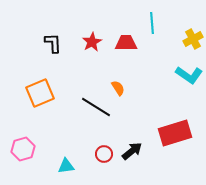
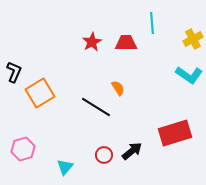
black L-shape: moved 39 px left, 29 px down; rotated 25 degrees clockwise
orange square: rotated 8 degrees counterclockwise
red circle: moved 1 px down
cyan triangle: moved 1 px left, 1 px down; rotated 42 degrees counterclockwise
